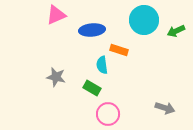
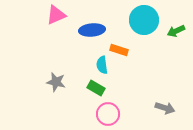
gray star: moved 5 px down
green rectangle: moved 4 px right
